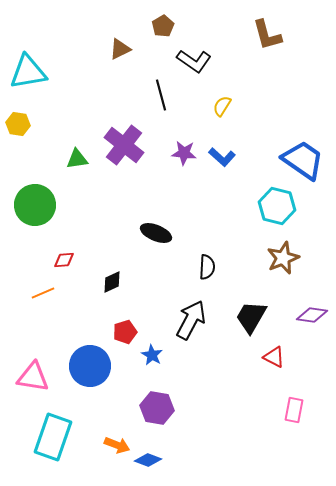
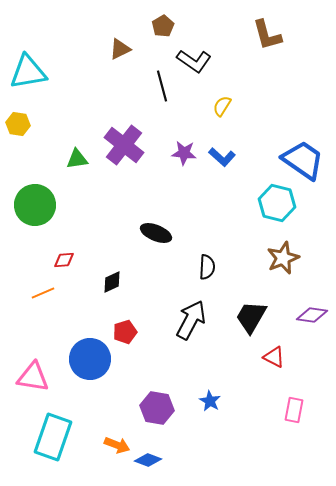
black line: moved 1 px right, 9 px up
cyan hexagon: moved 3 px up
blue star: moved 58 px right, 46 px down
blue circle: moved 7 px up
